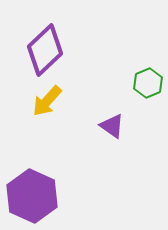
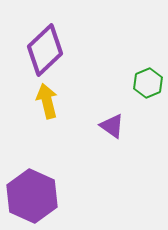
yellow arrow: rotated 124 degrees clockwise
